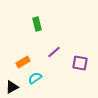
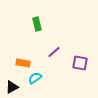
orange rectangle: moved 1 px down; rotated 40 degrees clockwise
